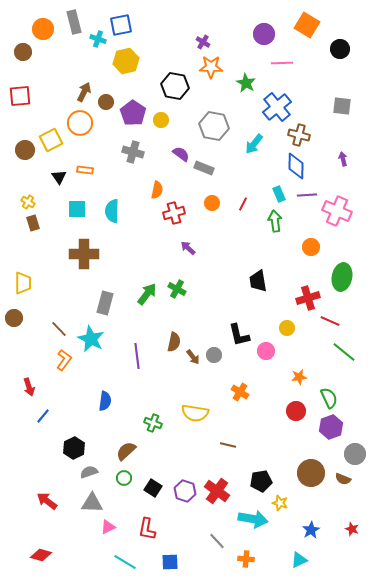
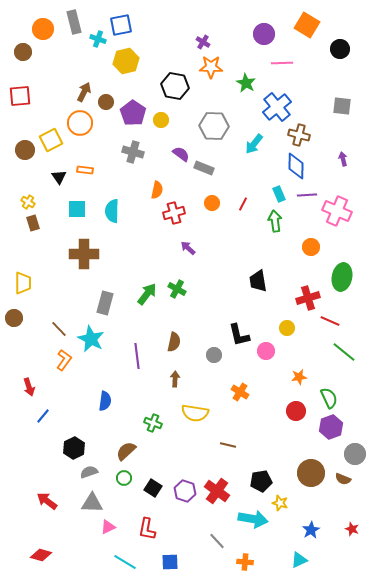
gray hexagon at (214, 126): rotated 8 degrees counterclockwise
brown arrow at (193, 357): moved 18 px left, 22 px down; rotated 140 degrees counterclockwise
orange cross at (246, 559): moved 1 px left, 3 px down
